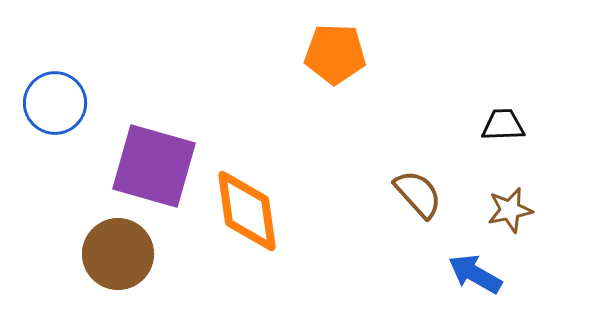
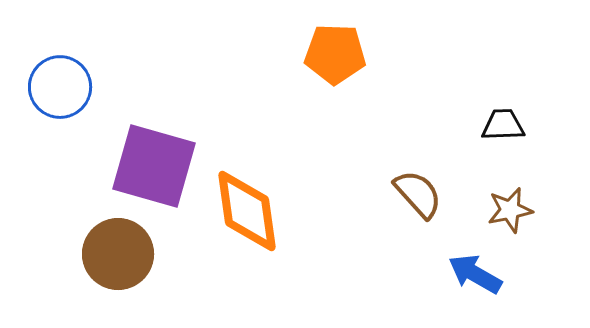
blue circle: moved 5 px right, 16 px up
